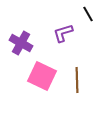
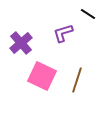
black line: rotated 28 degrees counterclockwise
purple cross: rotated 20 degrees clockwise
brown line: rotated 20 degrees clockwise
